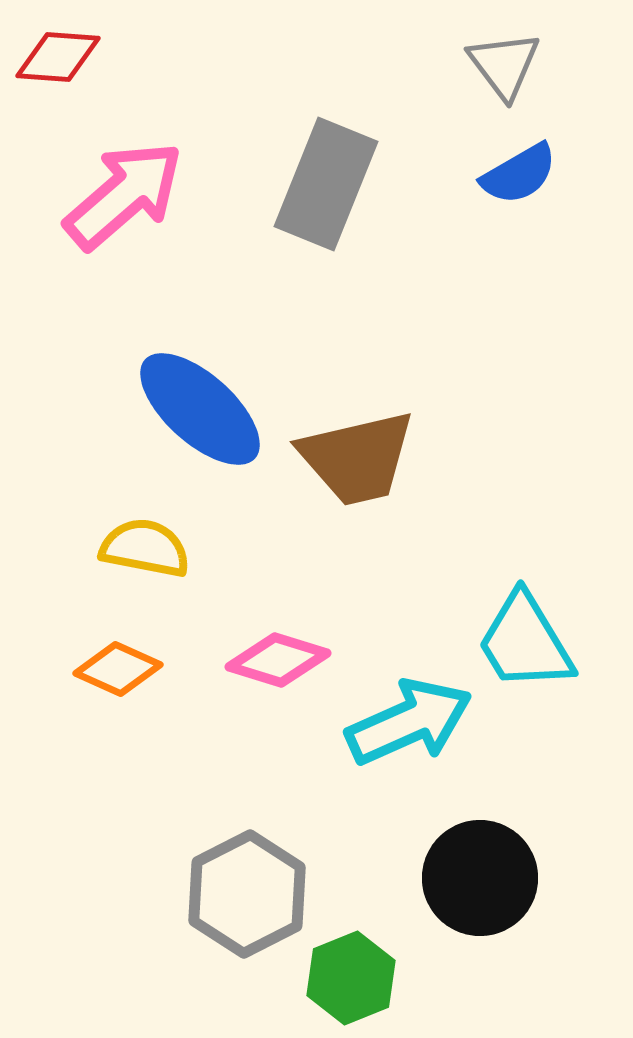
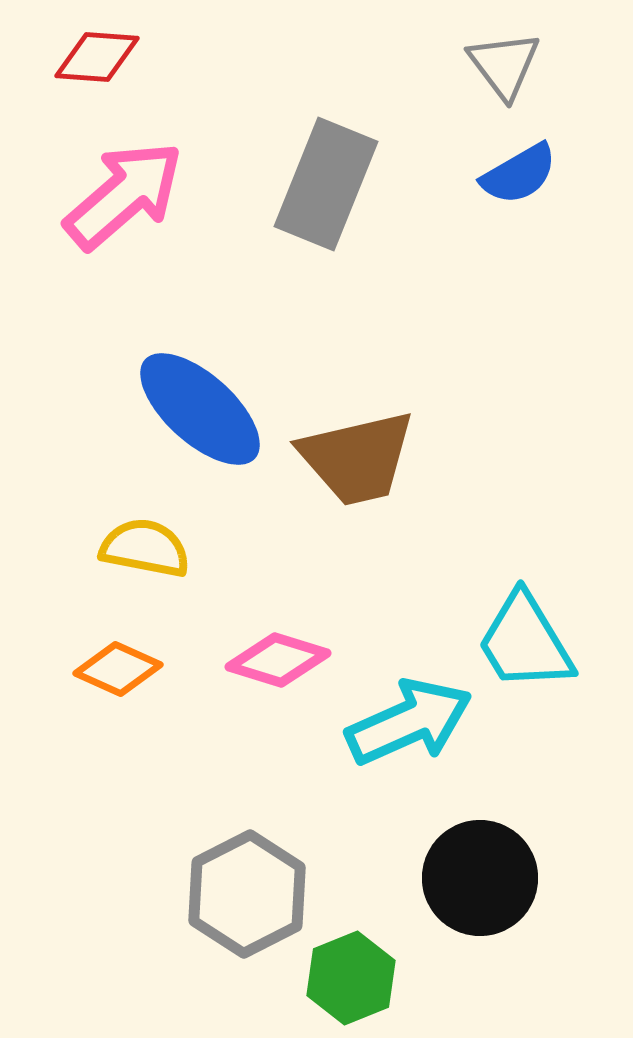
red diamond: moved 39 px right
